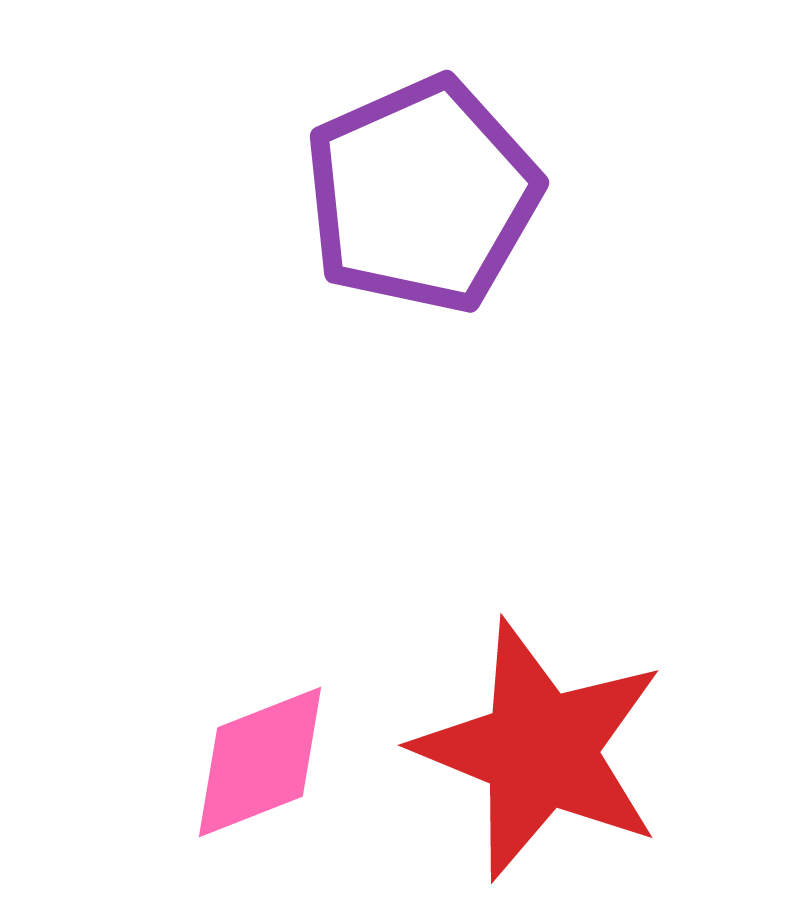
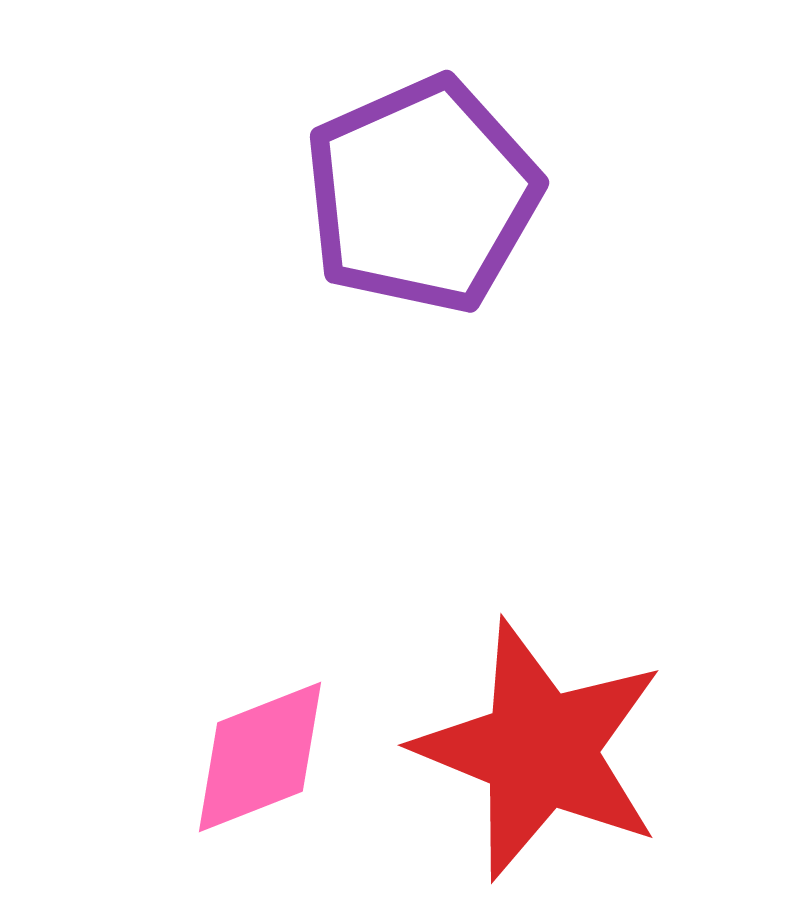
pink diamond: moved 5 px up
